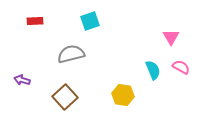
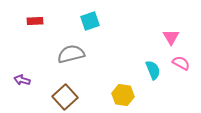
pink semicircle: moved 4 px up
